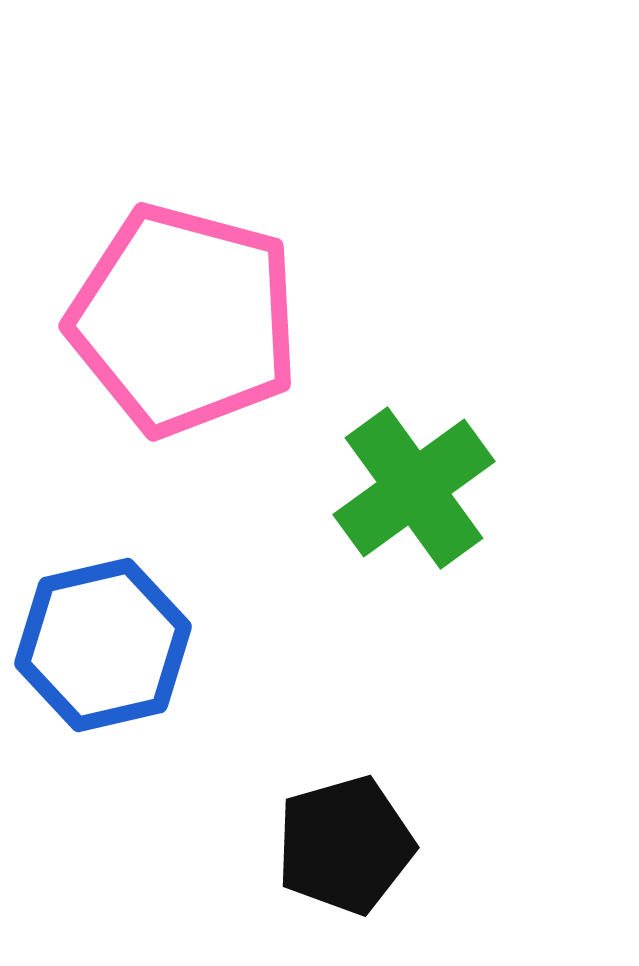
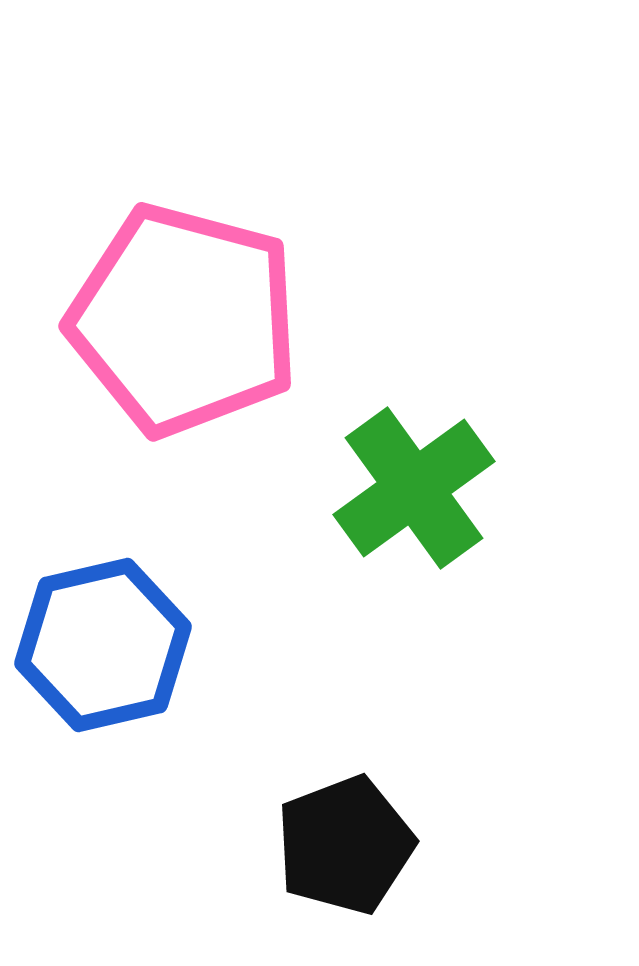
black pentagon: rotated 5 degrees counterclockwise
